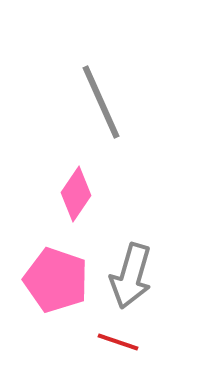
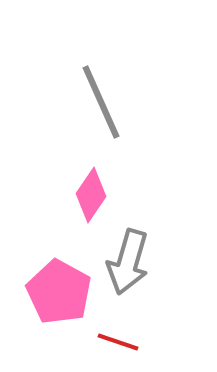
pink diamond: moved 15 px right, 1 px down
gray arrow: moved 3 px left, 14 px up
pink pentagon: moved 3 px right, 12 px down; rotated 10 degrees clockwise
